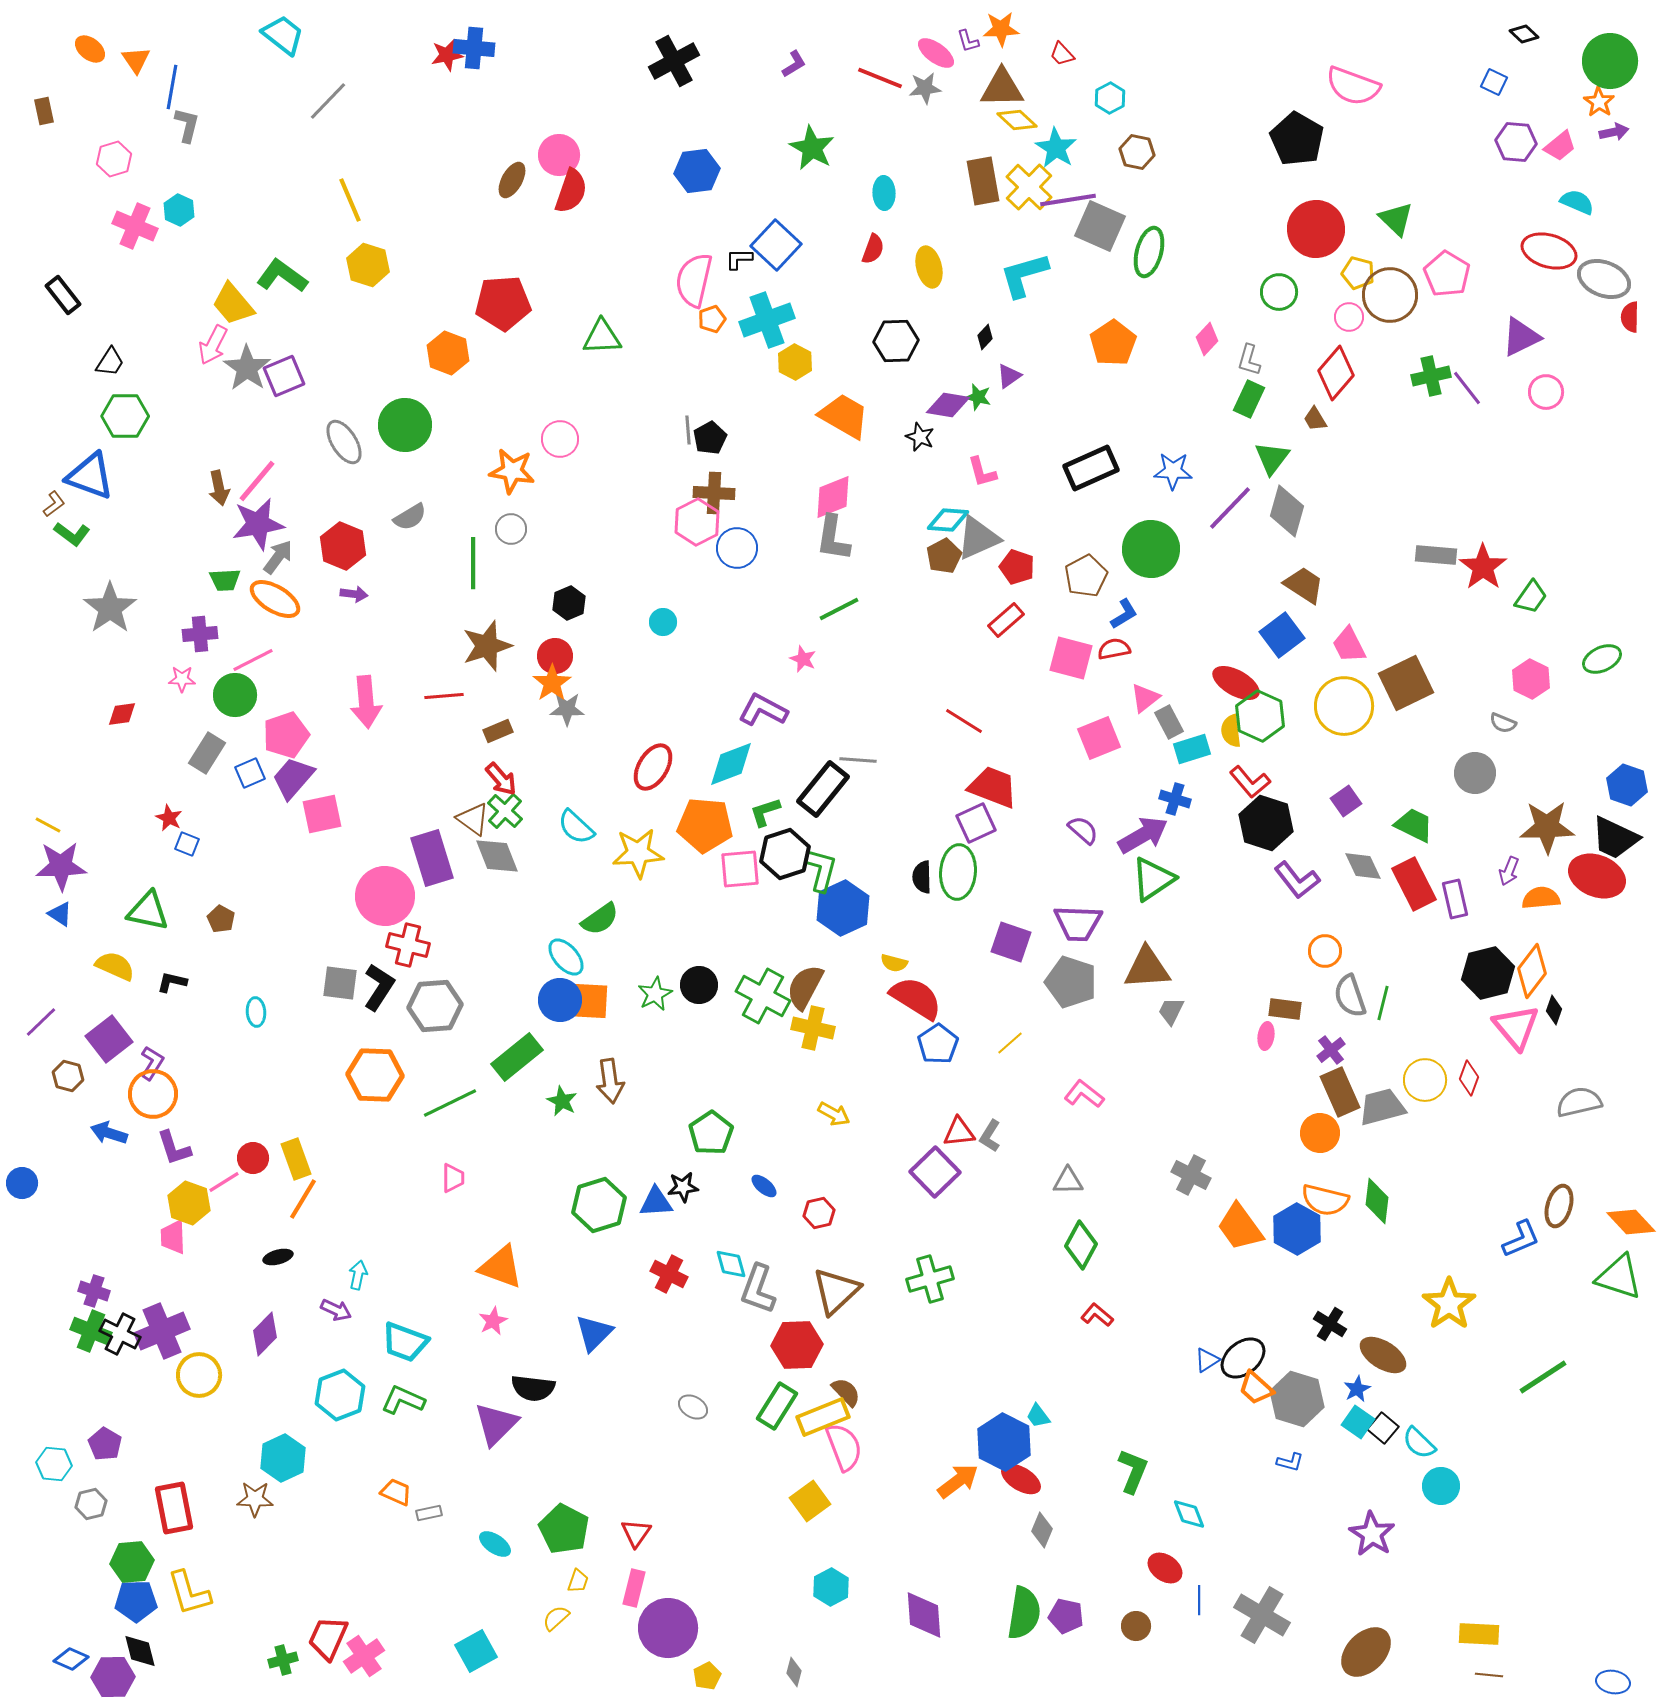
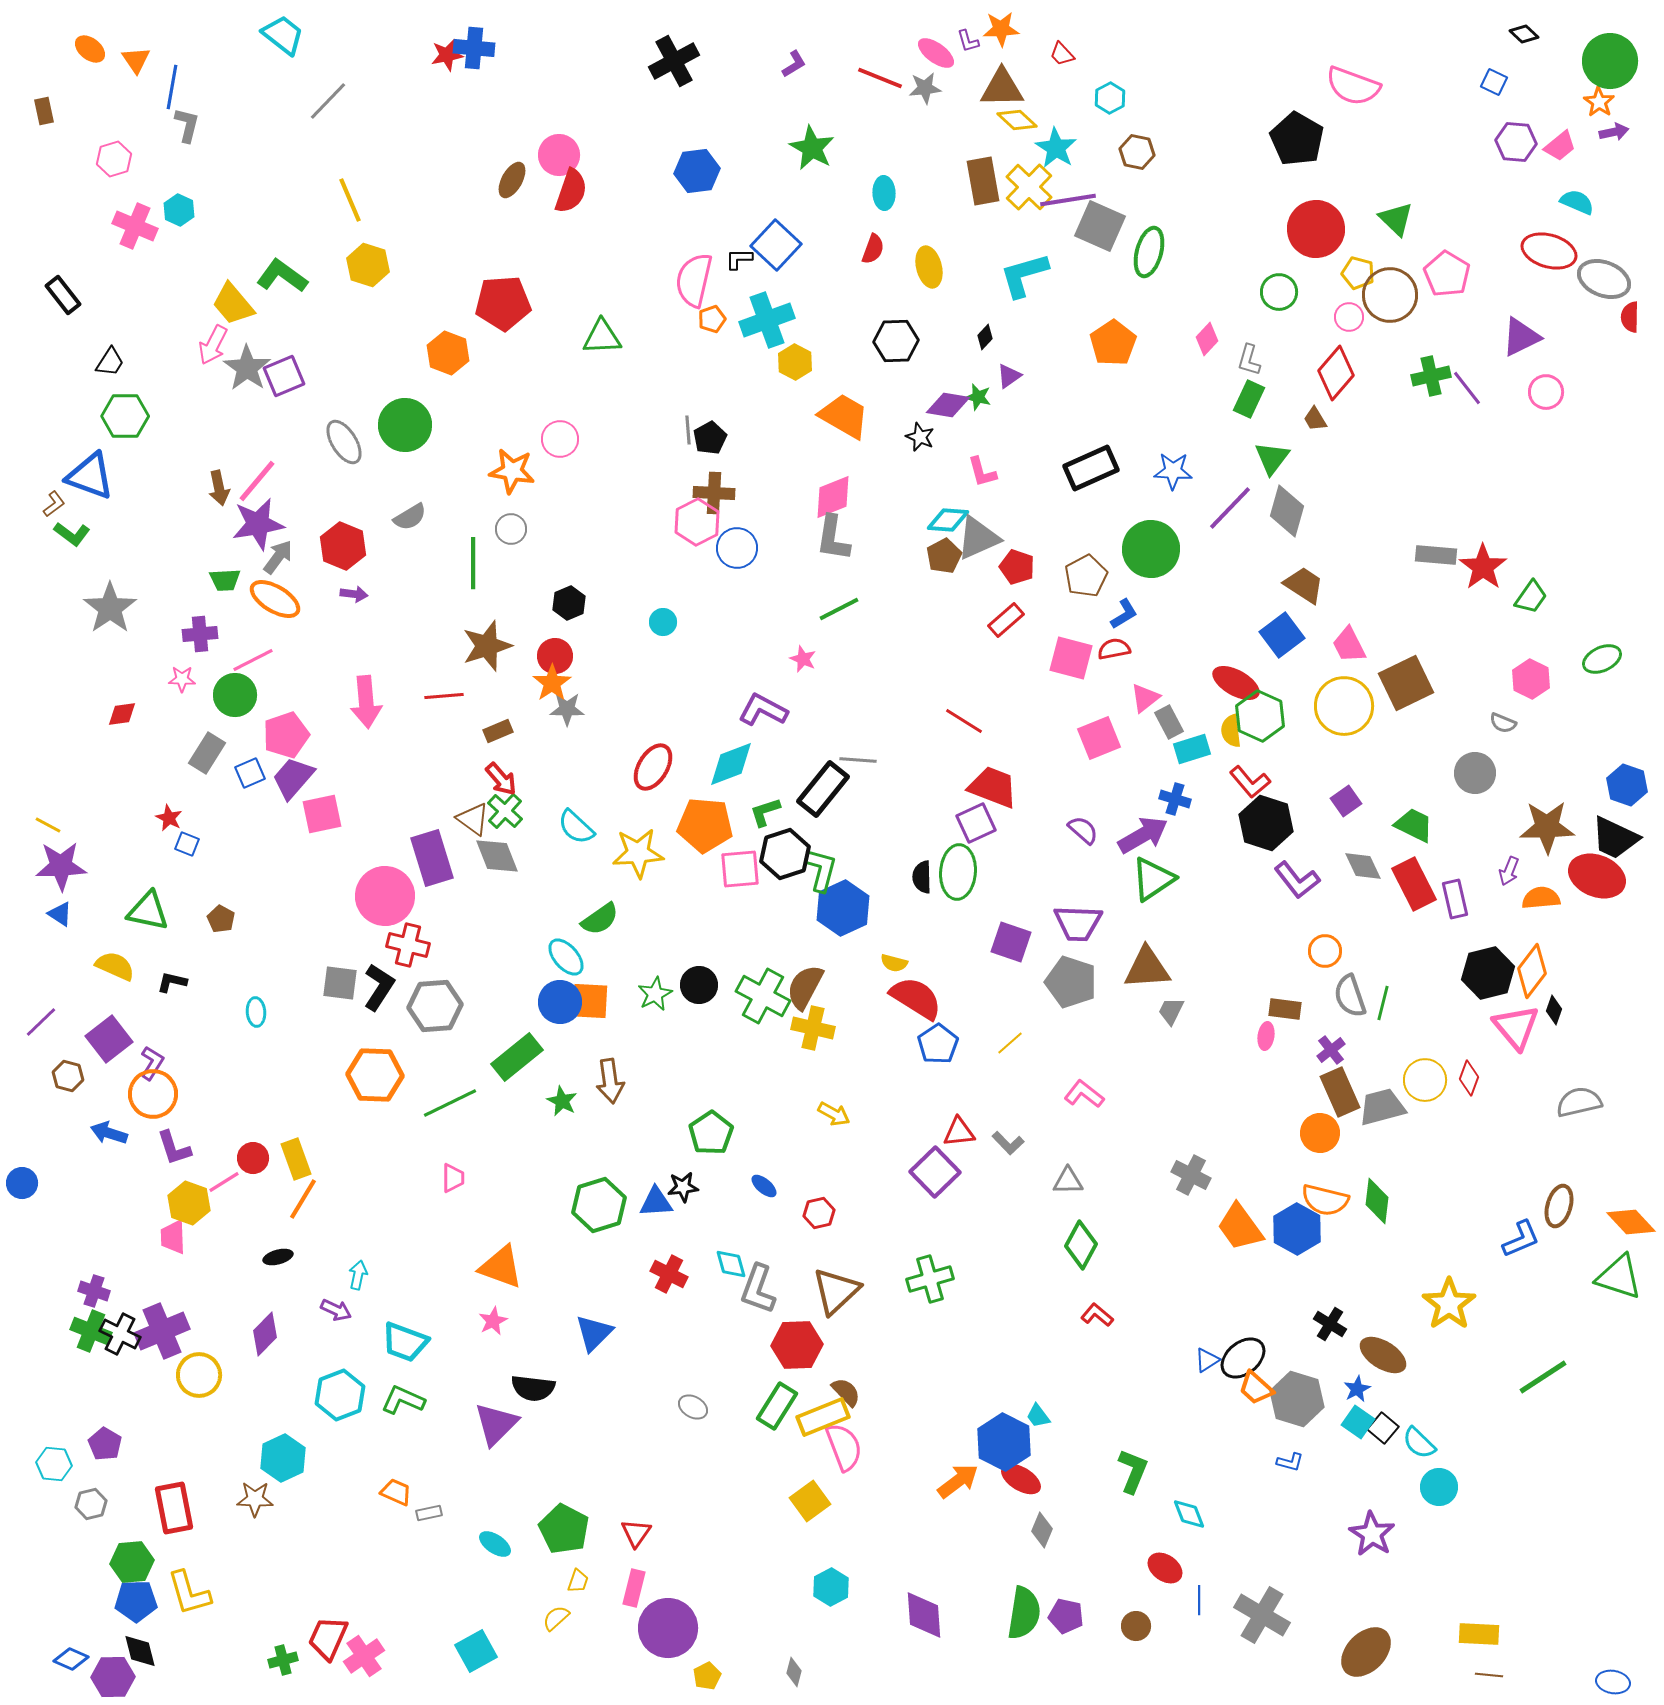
blue circle at (560, 1000): moved 2 px down
gray L-shape at (990, 1136): moved 18 px right, 7 px down; rotated 76 degrees counterclockwise
cyan circle at (1441, 1486): moved 2 px left, 1 px down
